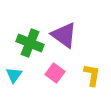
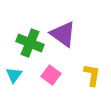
purple triangle: moved 1 px left, 1 px up
pink square: moved 4 px left, 2 px down
